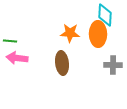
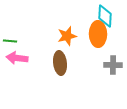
cyan diamond: moved 1 px down
orange star: moved 3 px left, 3 px down; rotated 18 degrees counterclockwise
brown ellipse: moved 2 px left
